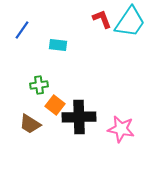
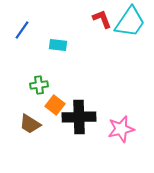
pink star: rotated 24 degrees counterclockwise
